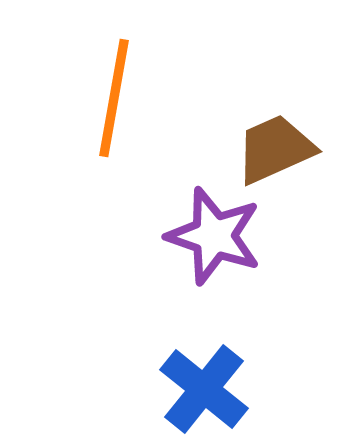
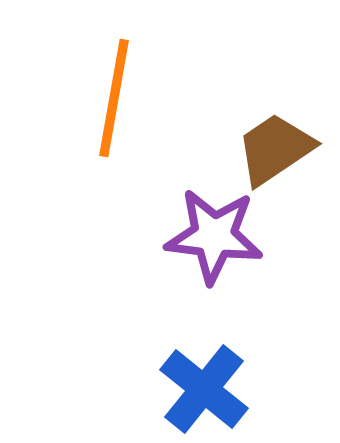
brown trapezoid: rotated 10 degrees counterclockwise
purple star: rotated 12 degrees counterclockwise
